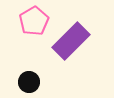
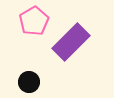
purple rectangle: moved 1 px down
